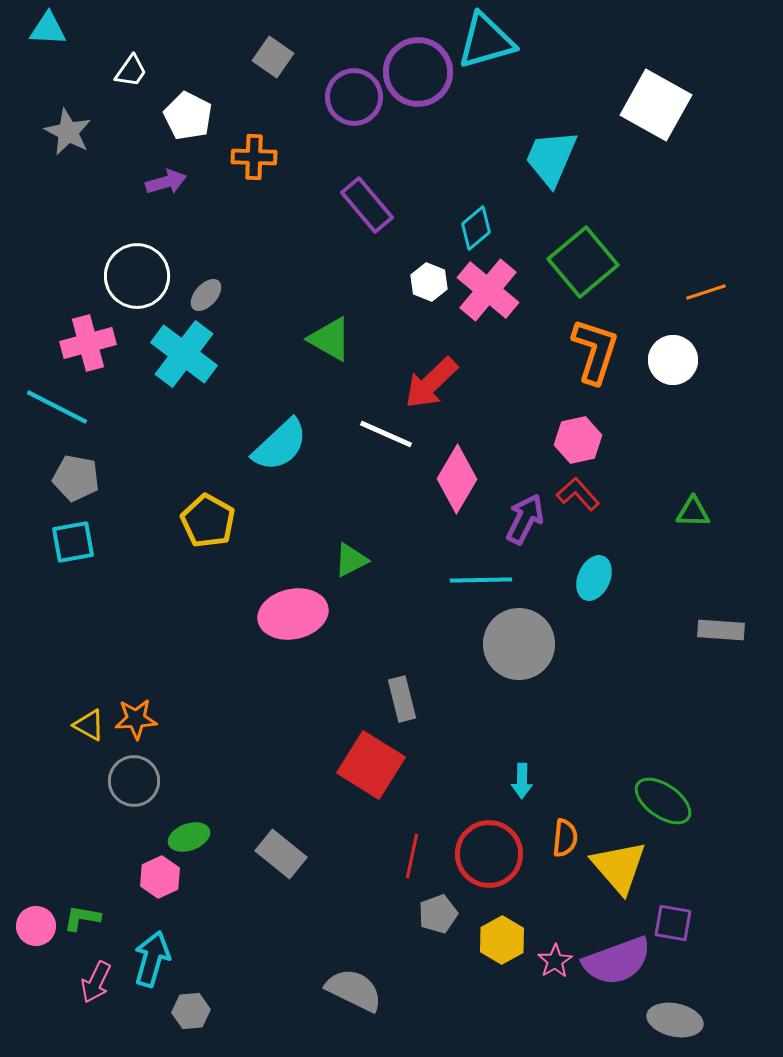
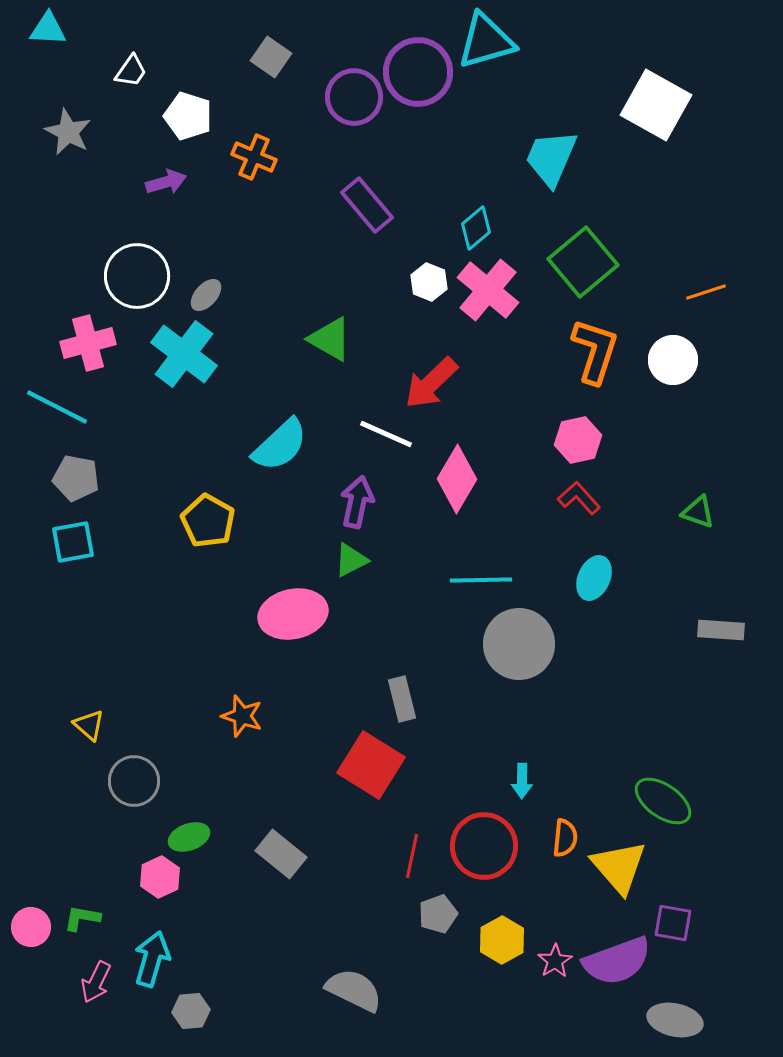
gray square at (273, 57): moved 2 px left
white pentagon at (188, 116): rotated 9 degrees counterclockwise
orange cross at (254, 157): rotated 21 degrees clockwise
red L-shape at (578, 494): moved 1 px right, 4 px down
green triangle at (693, 512): moved 5 px right; rotated 18 degrees clockwise
purple arrow at (525, 519): moved 168 px left, 17 px up; rotated 15 degrees counterclockwise
orange star at (136, 719): moved 106 px right, 3 px up; rotated 21 degrees clockwise
yellow triangle at (89, 725): rotated 12 degrees clockwise
red circle at (489, 854): moved 5 px left, 8 px up
pink circle at (36, 926): moved 5 px left, 1 px down
